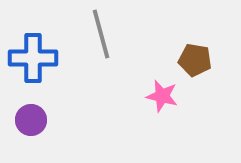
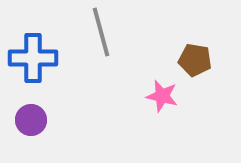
gray line: moved 2 px up
